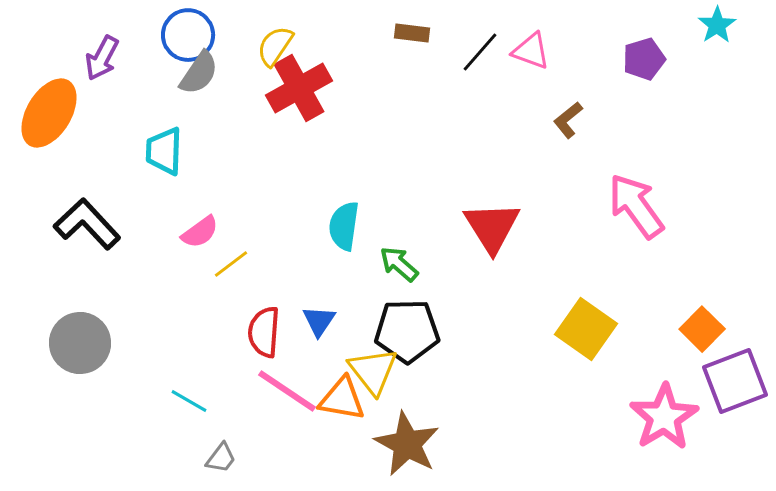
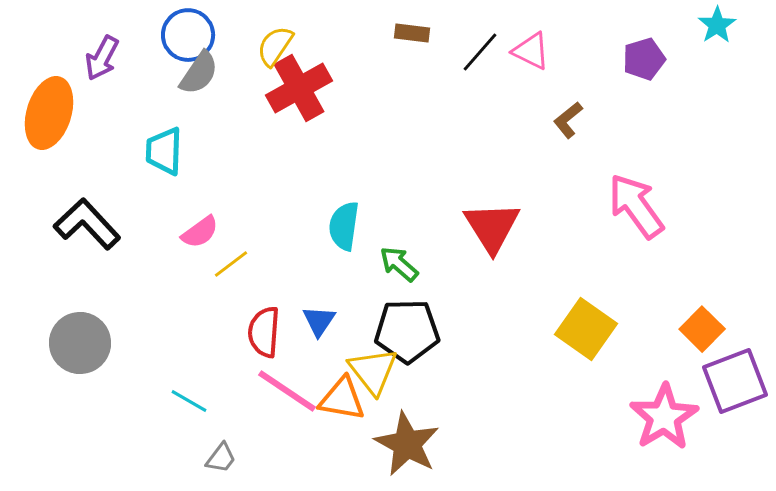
pink triangle: rotated 6 degrees clockwise
orange ellipse: rotated 14 degrees counterclockwise
